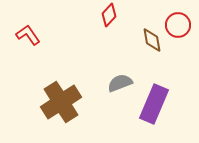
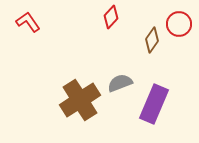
red diamond: moved 2 px right, 2 px down
red circle: moved 1 px right, 1 px up
red L-shape: moved 13 px up
brown diamond: rotated 45 degrees clockwise
brown cross: moved 19 px right, 2 px up
